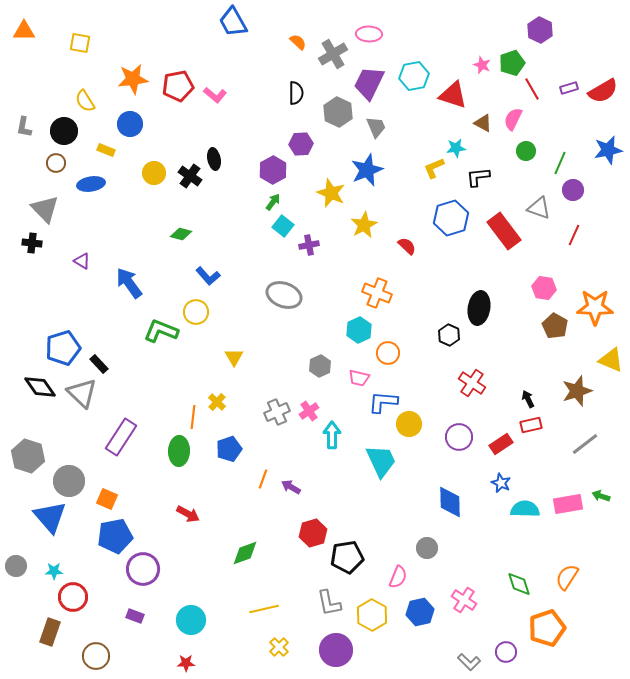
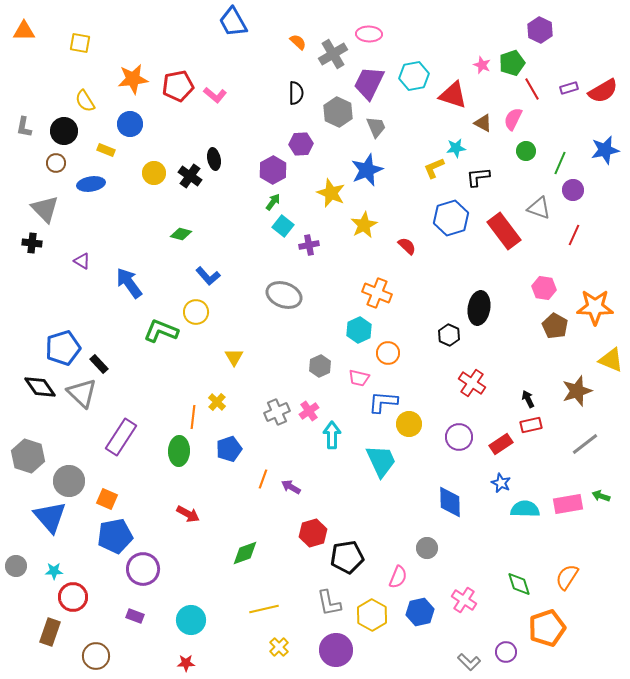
blue star at (608, 150): moved 3 px left
